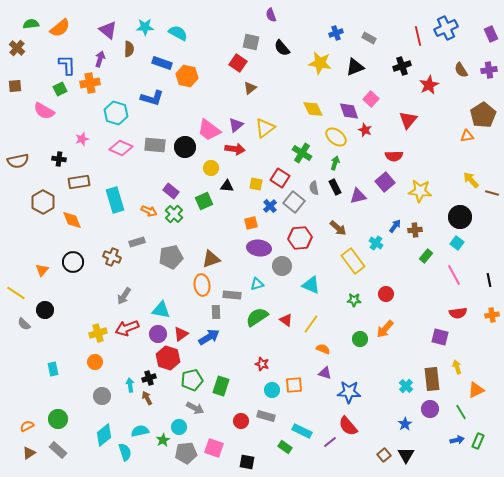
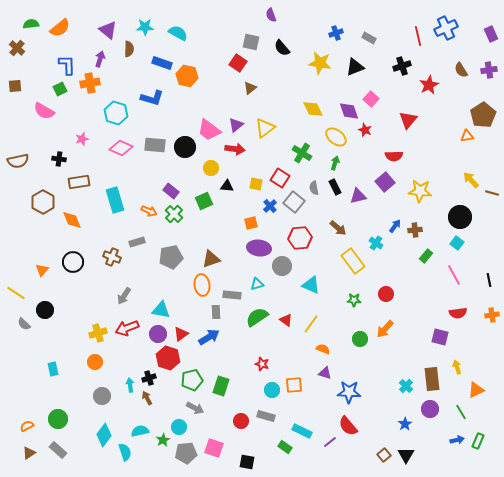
cyan diamond at (104, 435): rotated 15 degrees counterclockwise
